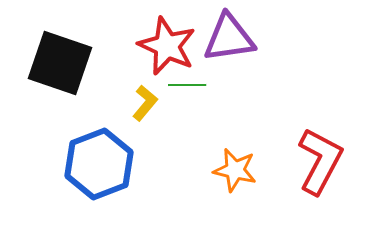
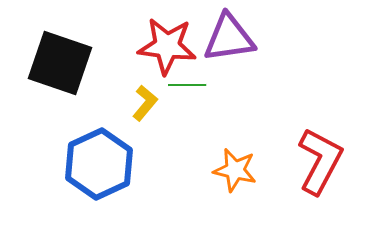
red star: rotated 18 degrees counterclockwise
blue hexagon: rotated 4 degrees counterclockwise
